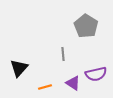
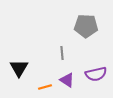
gray pentagon: rotated 30 degrees counterclockwise
gray line: moved 1 px left, 1 px up
black triangle: rotated 12 degrees counterclockwise
purple triangle: moved 6 px left, 3 px up
